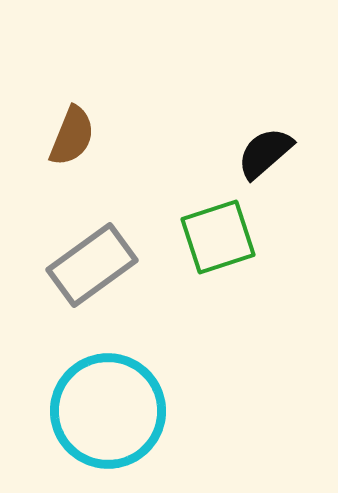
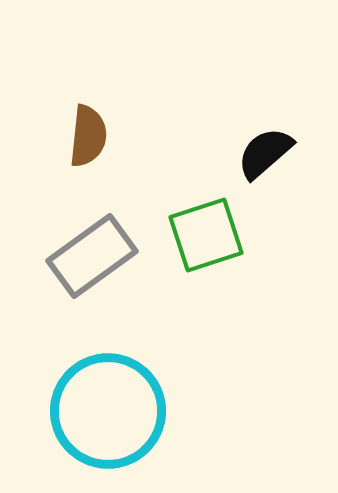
brown semicircle: moved 16 px right; rotated 16 degrees counterclockwise
green square: moved 12 px left, 2 px up
gray rectangle: moved 9 px up
